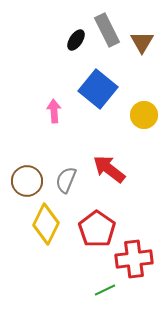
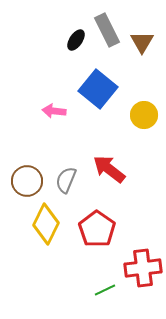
pink arrow: rotated 80 degrees counterclockwise
red cross: moved 9 px right, 9 px down
